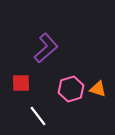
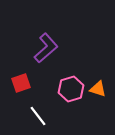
red square: rotated 18 degrees counterclockwise
